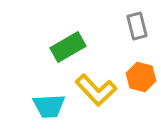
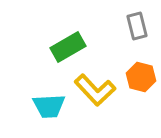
yellow L-shape: moved 1 px left
